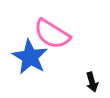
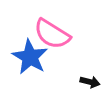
black arrow: moved 2 px left; rotated 60 degrees counterclockwise
